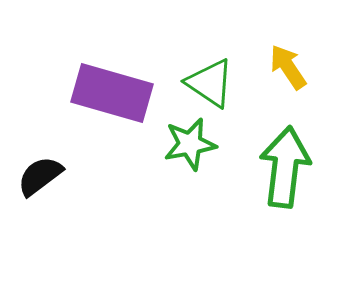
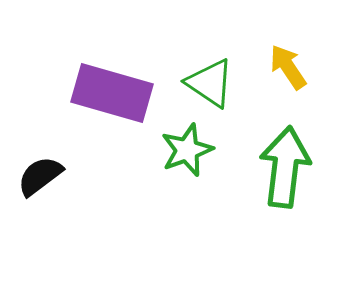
green star: moved 3 px left, 6 px down; rotated 10 degrees counterclockwise
